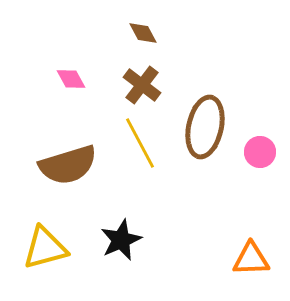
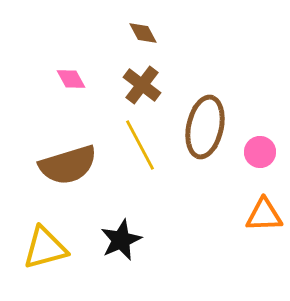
yellow line: moved 2 px down
orange triangle: moved 13 px right, 44 px up
